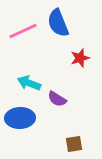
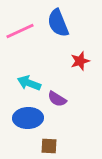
pink line: moved 3 px left
red star: moved 3 px down
blue ellipse: moved 8 px right
brown square: moved 25 px left, 2 px down; rotated 12 degrees clockwise
